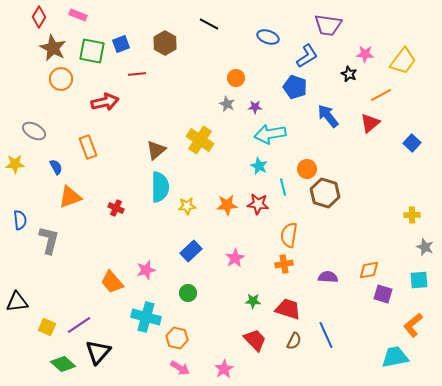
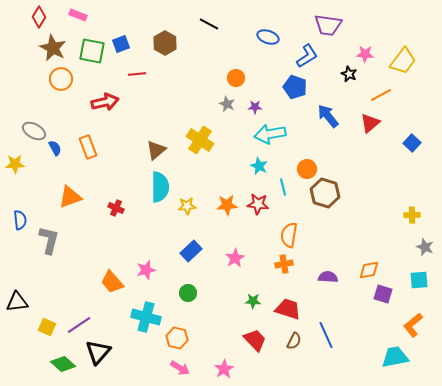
blue semicircle at (56, 167): moved 1 px left, 19 px up
